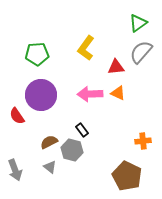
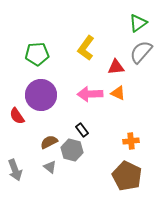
orange cross: moved 12 px left
